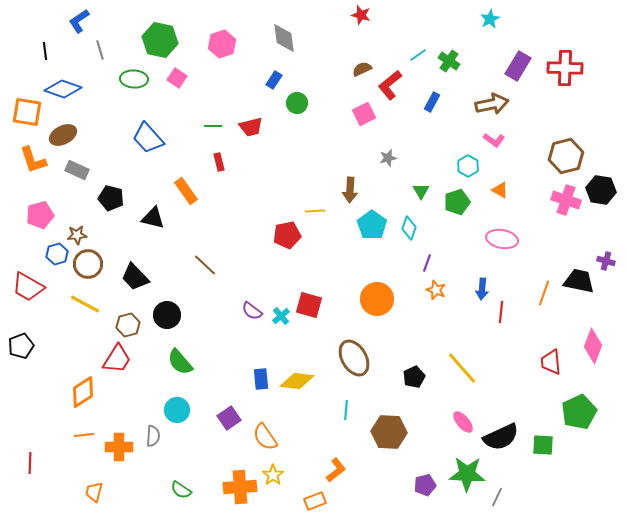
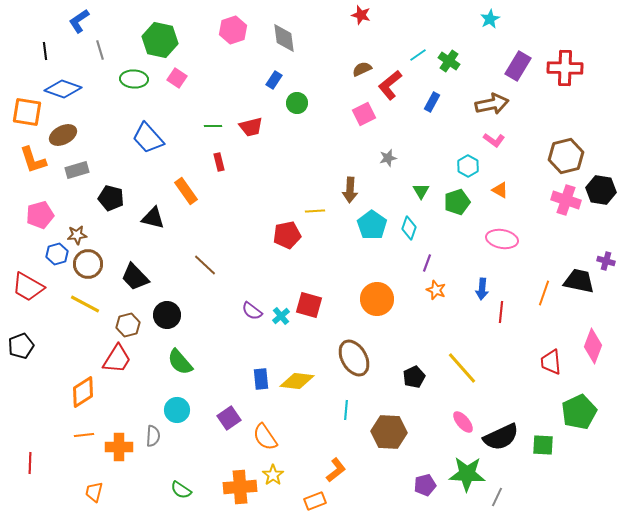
pink hexagon at (222, 44): moved 11 px right, 14 px up
gray rectangle at (77, 170): rotated 40 degrees counterclockwise
